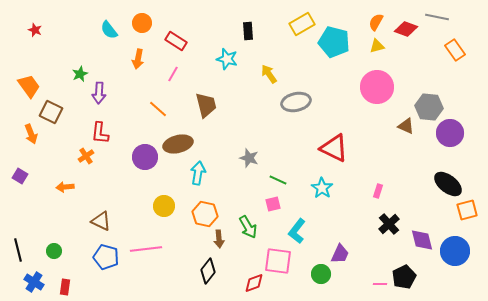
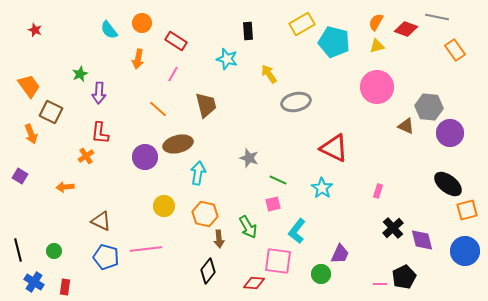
black cross at (389, 224): moved 4 px right, 4 px down
blue circle at (455, 251): moved 10 px right
red diamond at (254, 283): rotated 25 degrees clockwise
